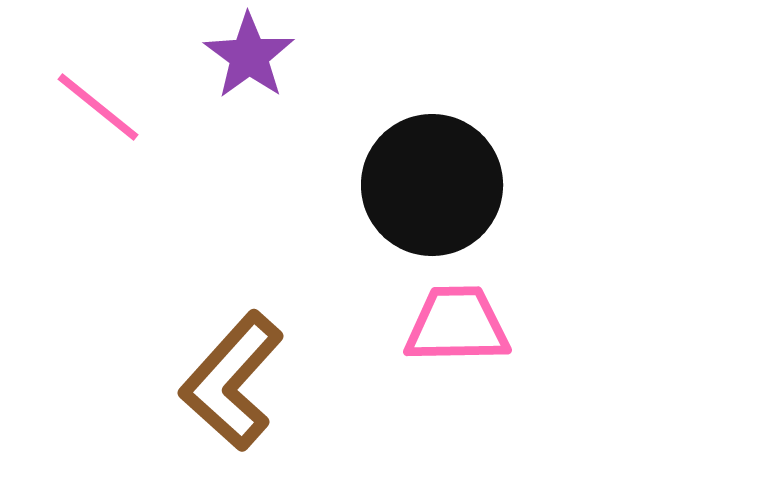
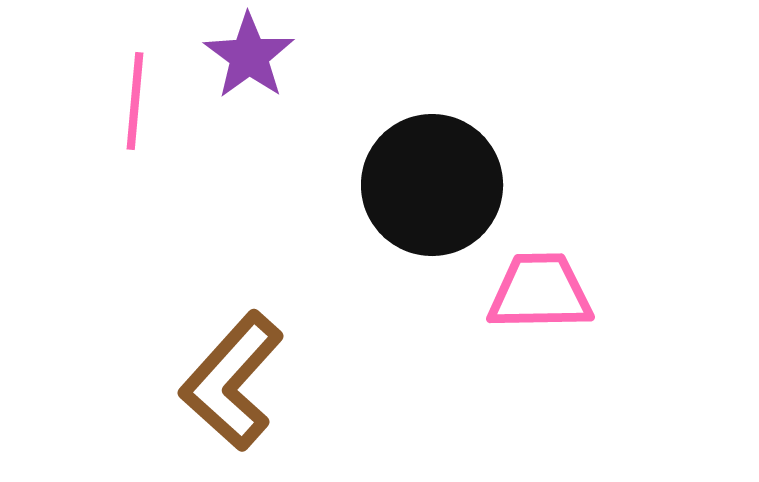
pink line: moved 37 px right, 6 px up; rotated 56 degrees clockwise
pink trapezoid: moved 83 px right, 33 px up
